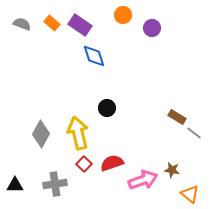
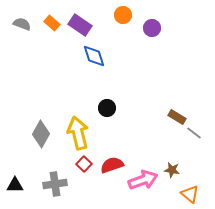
red semicircle: moved 2 px down
